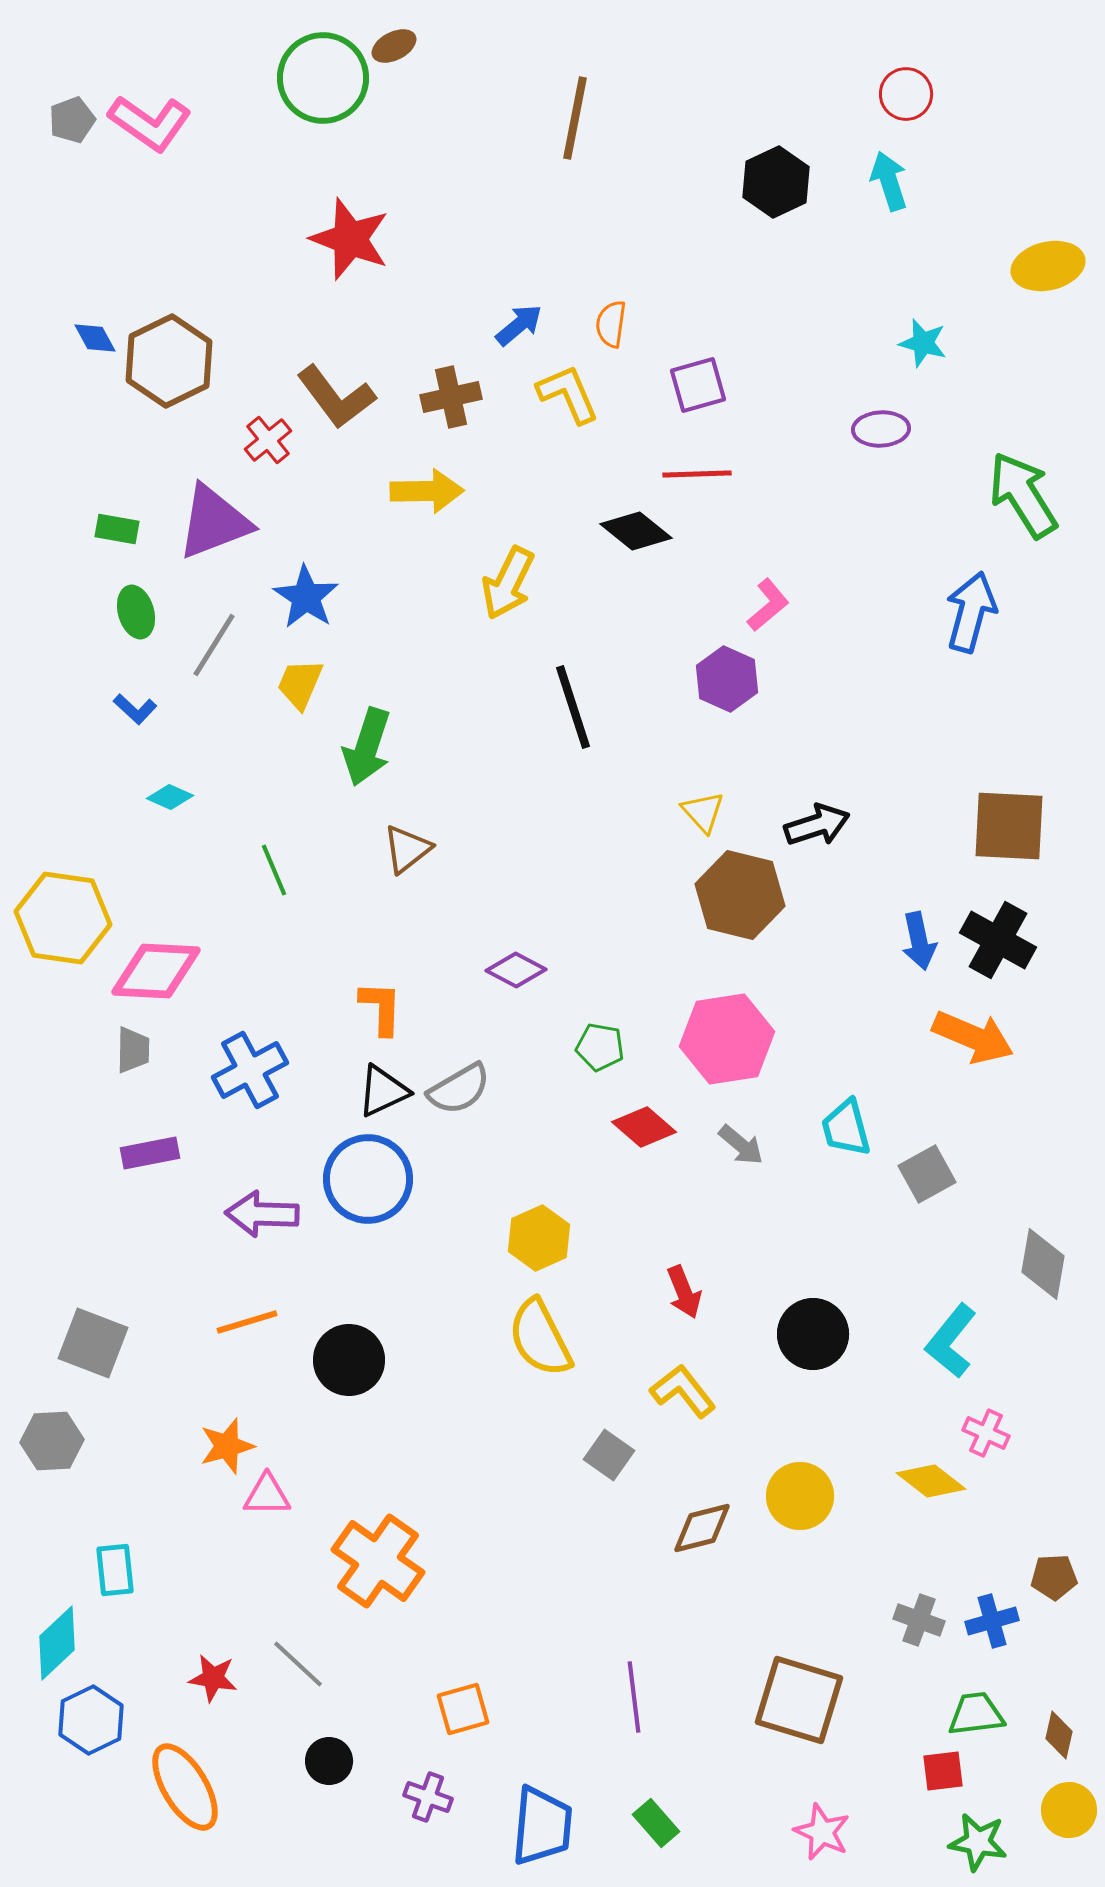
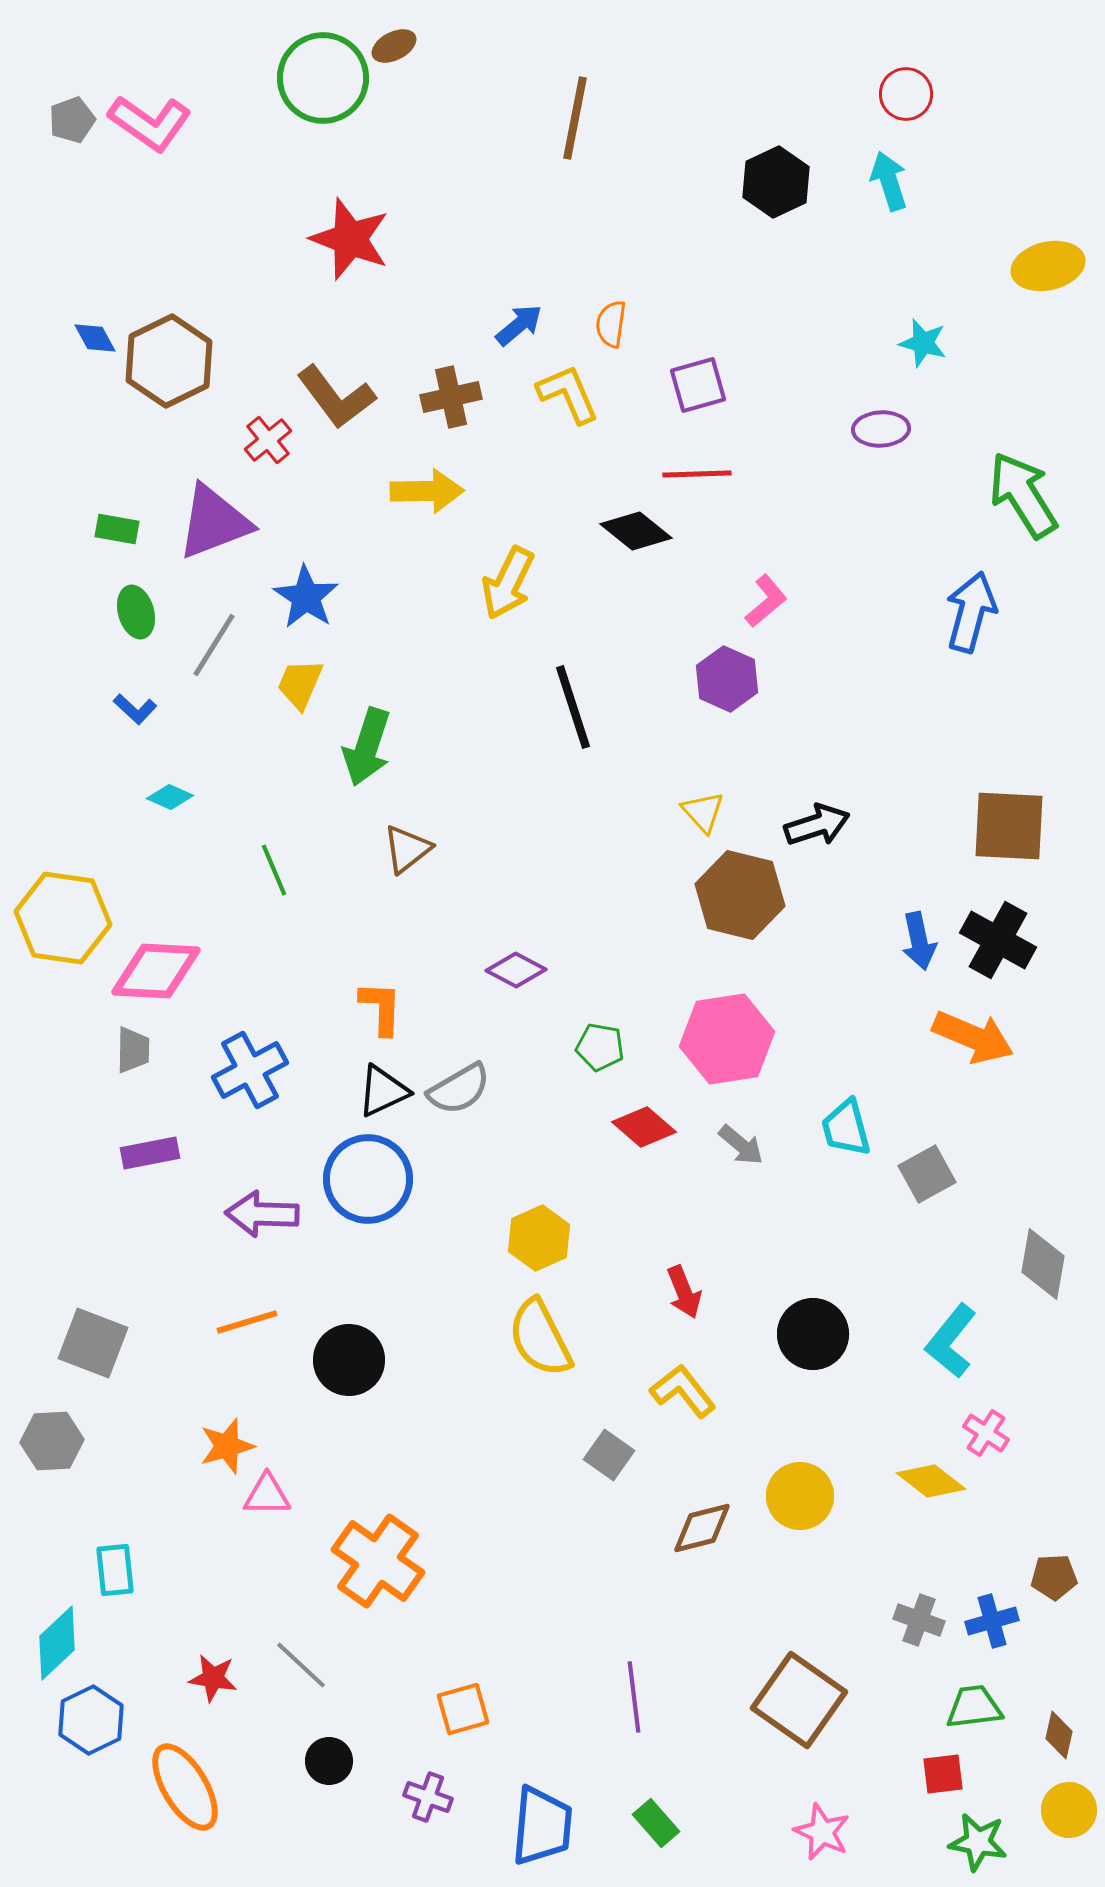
pink L-shape at (768, 605): moved 2 px left, 4 px up
pink cross at (986, 1433): rotated 9 degrees clockwise
gray line at (298, 1664): moved 3 px right, 1 px down
brown square at (799, 1700): rotated 18 degrees clockwise
green trapezoid at (976, 1714): moved 2 px left, 7 px up
red square at (943, 1771): moved 3 px down
